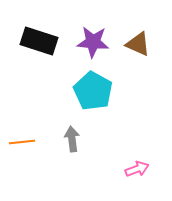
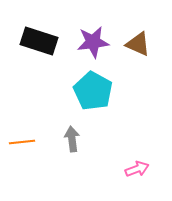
purple star: rotated 12 degrees counterclockwise
